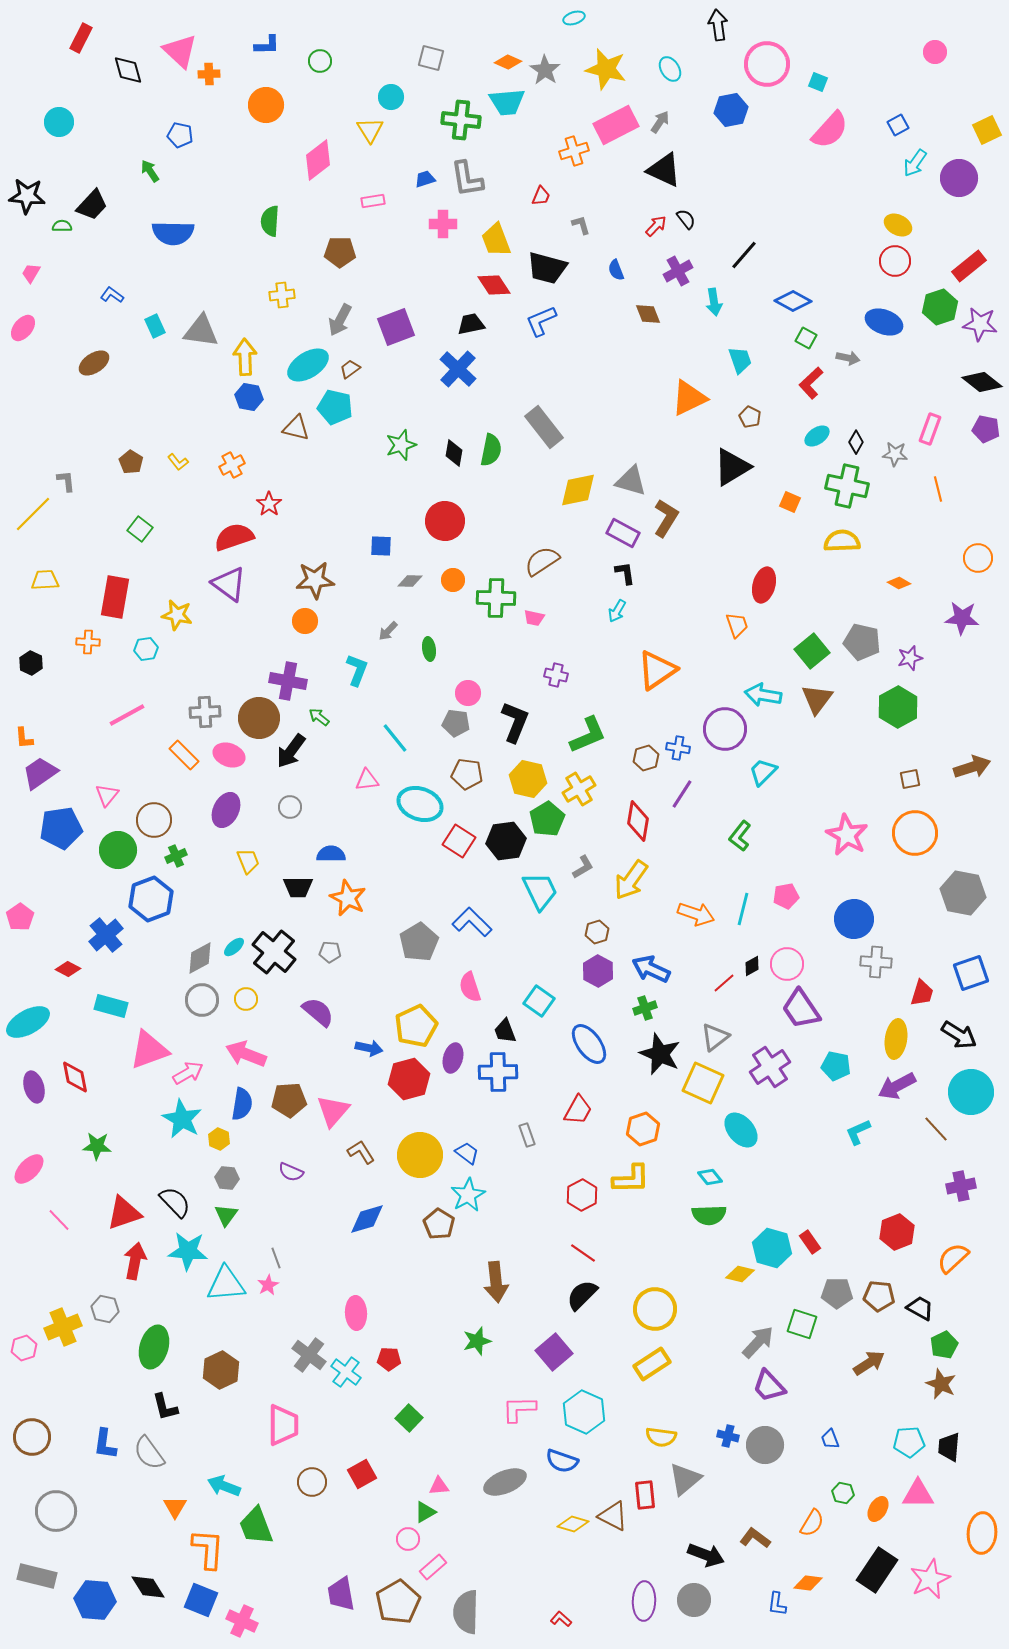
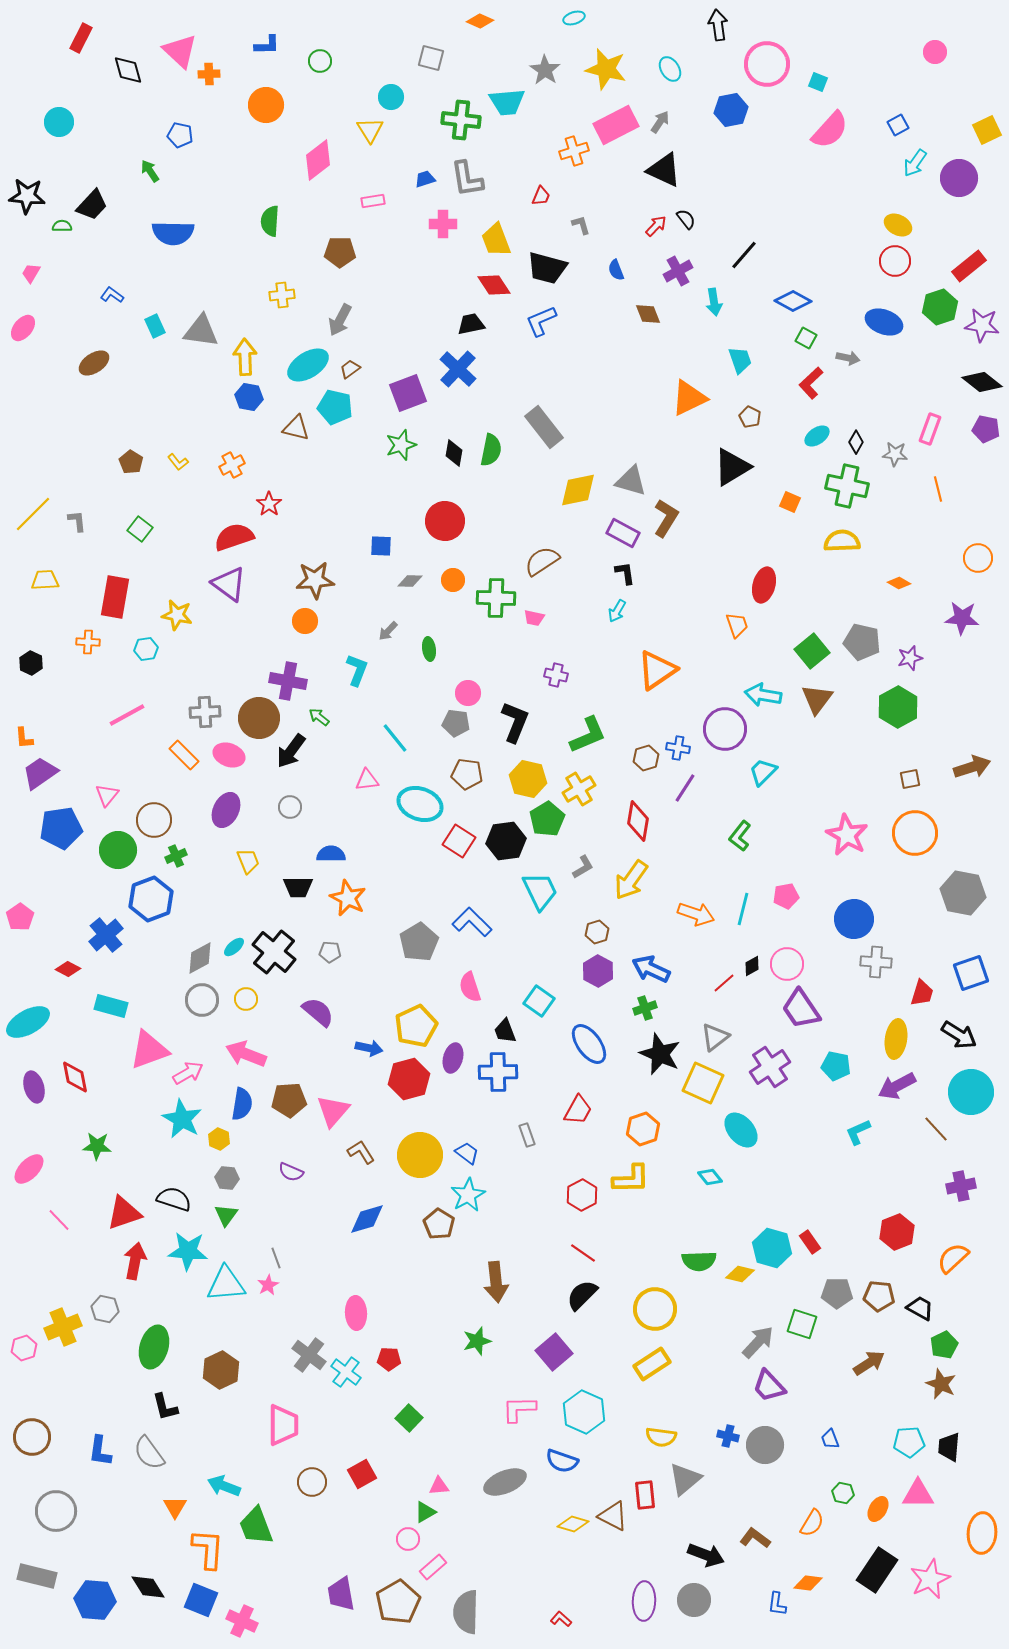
orange diamond at (508, 62): moved 28 px left, 41 px up
purple star at (980, 324): moved 2 px right, 1 px down
purple square at (396, 327): moved 12 px right, 66 px down
gray L-shape at (66, 481): moved 11 px right, 40 px down
purple line at (682, 794): moved 3 px right, 6 px up
black semicircle at (175, 1202): moved 1 px left, 3 px up; rotated 28 degrees counterclockwise
green semicircle at (709, 1215): moved 10 px left, 46 px down
blue L-shape at (105, 1444): moved 5 px left, 7 px down
